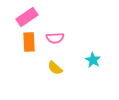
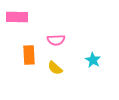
pink rectangle: moved 10 px left; rotated 35 degrees clockwise
pink semicircle: moved 1 px right, 2 px down
orange rectangle: moved 13 px down
